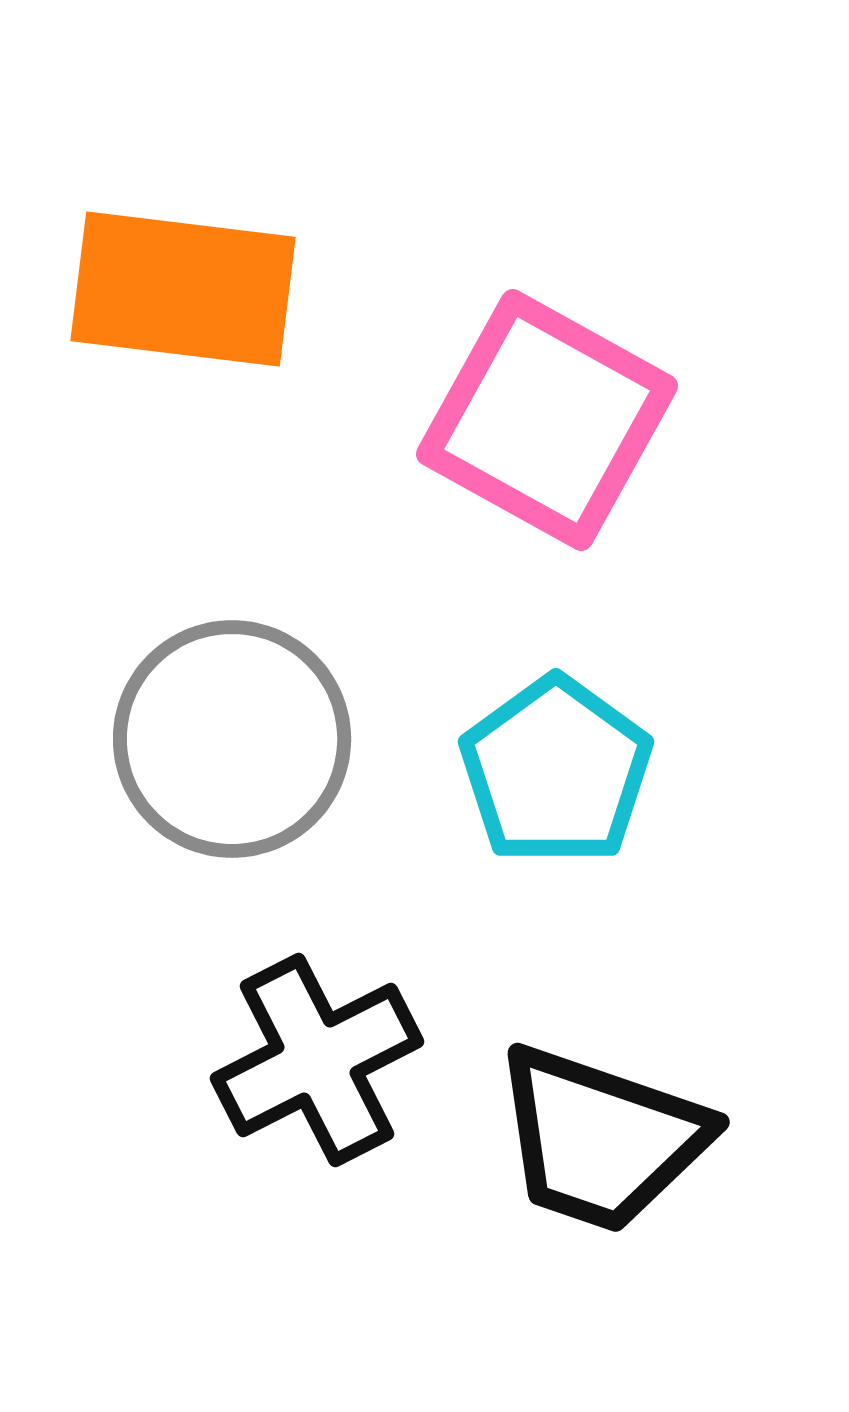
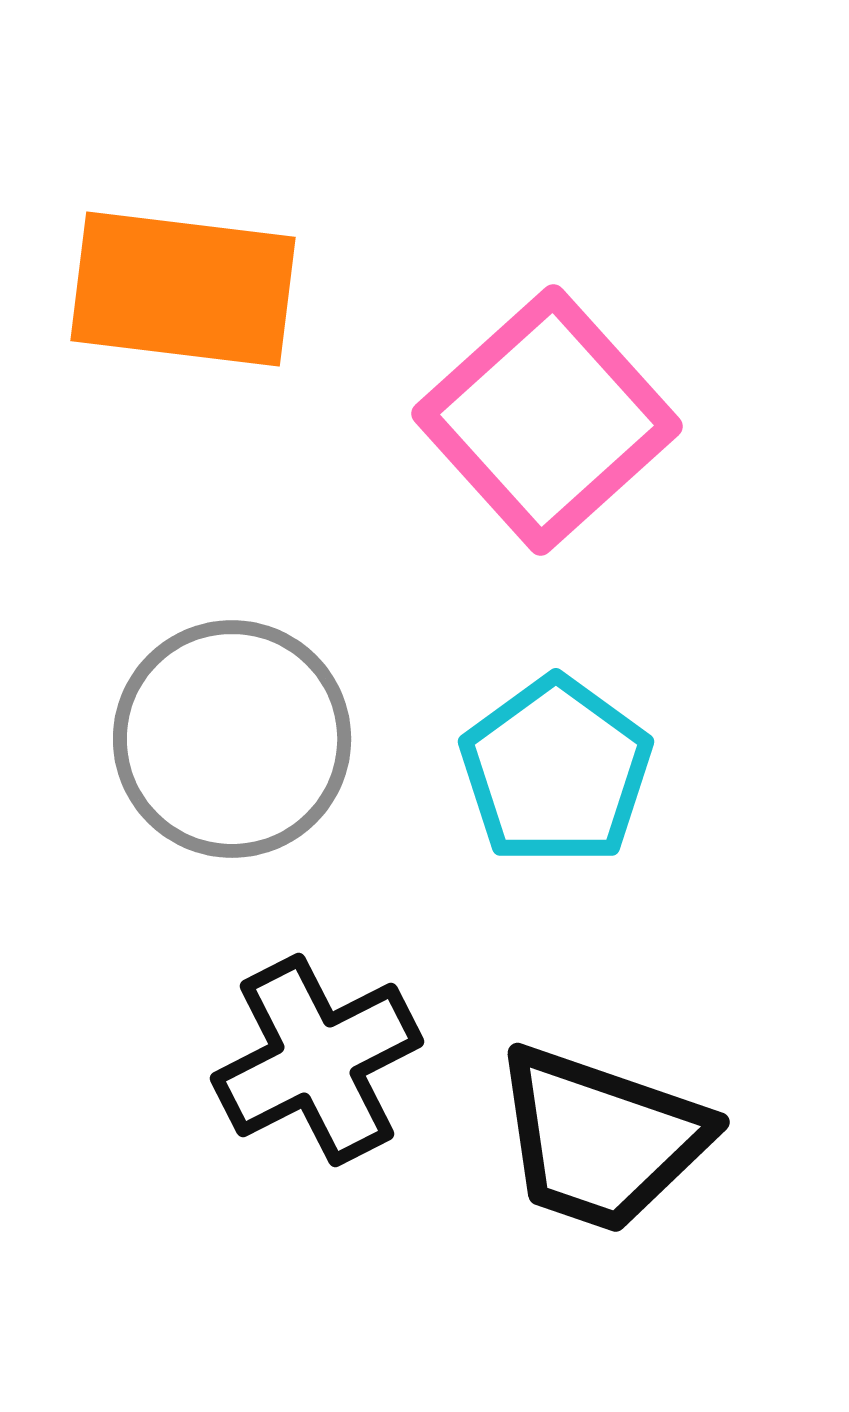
pink square: rotated 19 degrees clockwise
